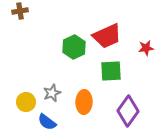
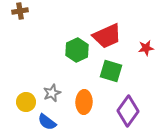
green hexagon: moved 3 px right, 3 px down
green square: rotated 20 degrees clockwise
